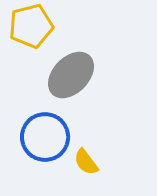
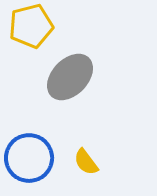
gray ellipse: moved 1 px left, 2 px down
blue circle: moved 16 px left, 21 px down
